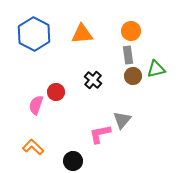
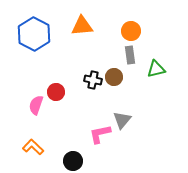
orange triangle: moved 8 px up
gray rectangle: moved 2 px right
brown circle: moved 19 px left, 1 px down
black cross: rotated 30 degrees counterclockwise
